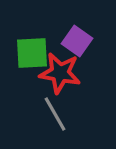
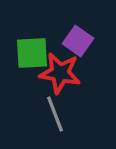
purple square: moved 1 px right
gray line: rotated 9 degrees clockwise
